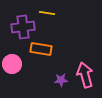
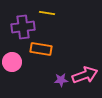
pink circle: moved 2 px up
pink arrow: rotated 85 degrees clockwise
